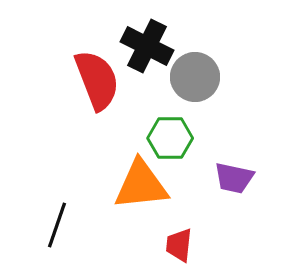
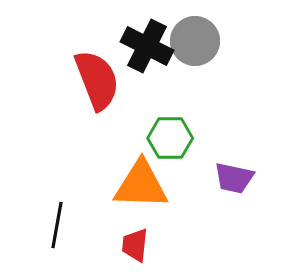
gray circle: moved 36 px up
orange triangle: rotated 8 degrees clockwise
black line: rotated 9 degrees counterclockwise
red trapezoid: moved 44 px left
